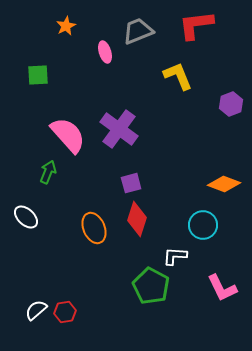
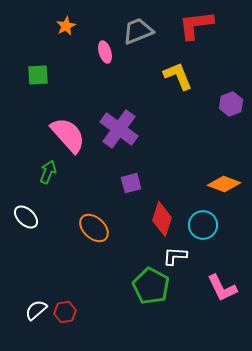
red diamond: moved 25 px right
orange ellipse: rotated 24 degrees counterclockwise
